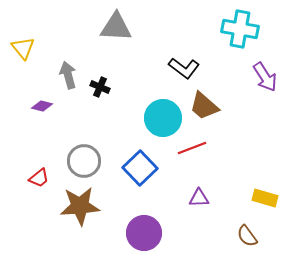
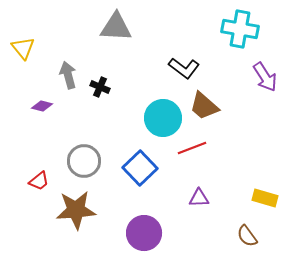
red trapezoid: moved 3 px down
brown star: moved 4 px left, 4 px down
